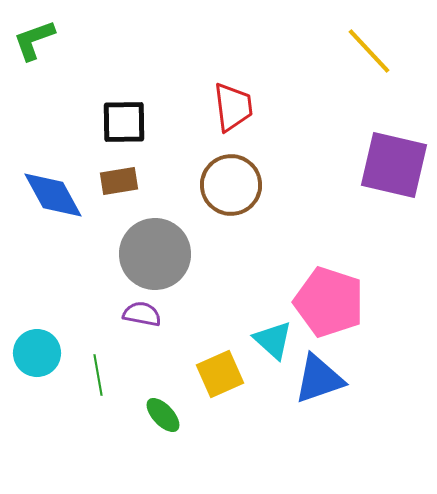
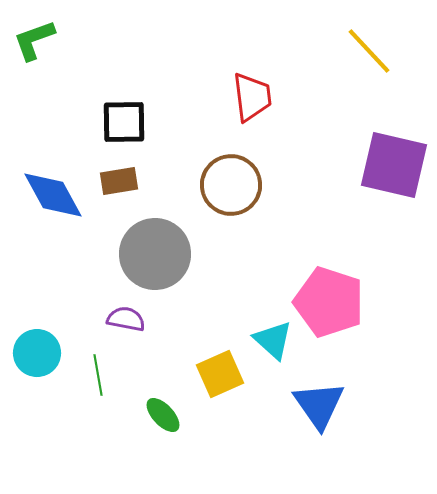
red trapezoid: moved 19 px right, 10 px up
purple semicircle: moved 16 px left, 5 px down
blue triangle: moved 26 px down; rotated 46 degrees counterclockwise
